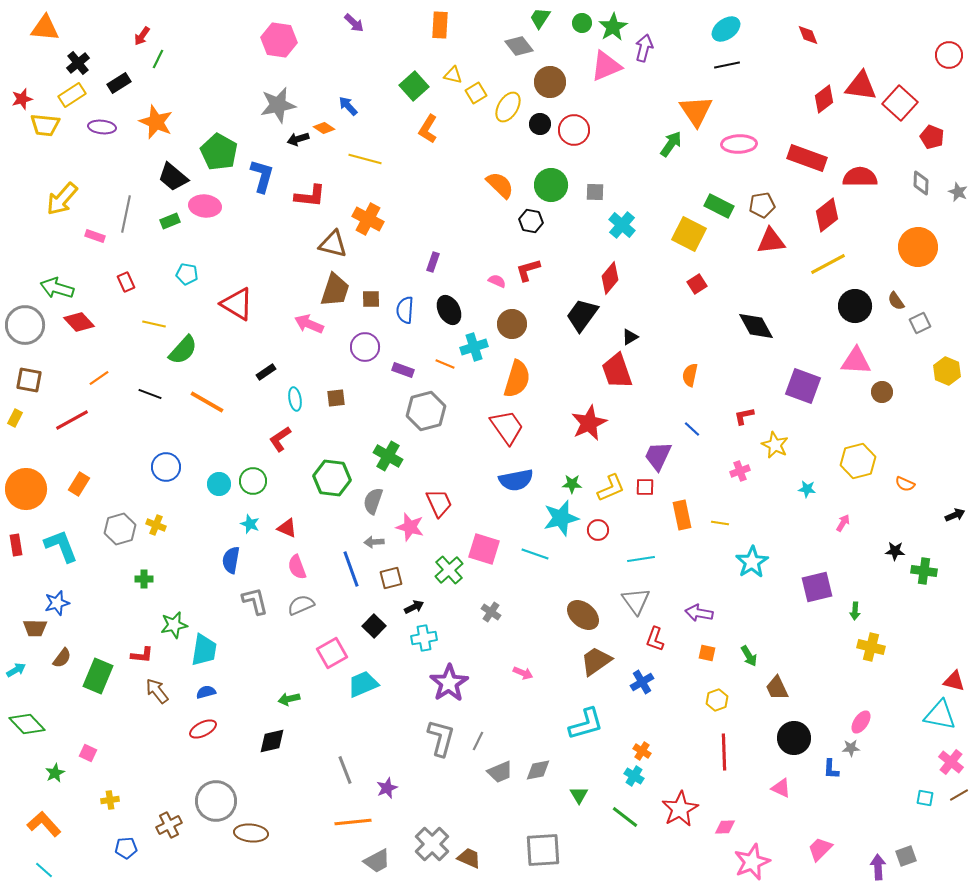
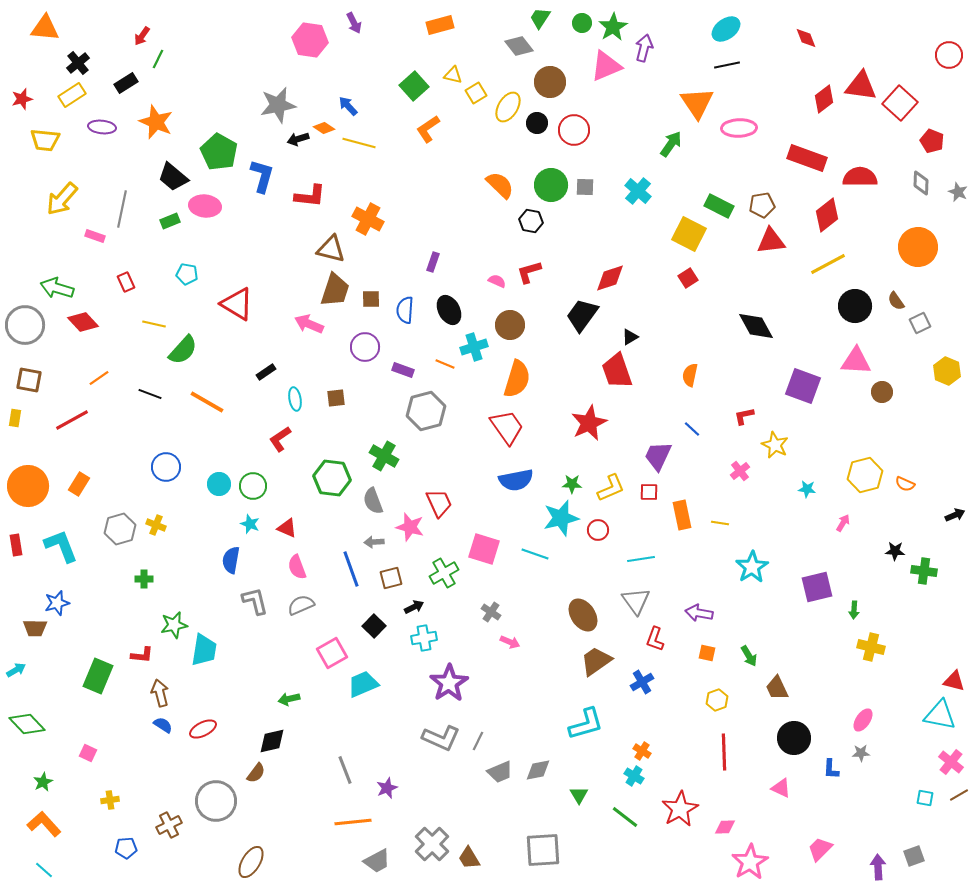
purple arrow at (354, 23): rotated 20 degrees clockwise
orange rectangle at (440, 25): rotated 72 degrees clockwise
red diamond at (808, 35): moved 2 px left, 3 px down
pink hexagon at (279, 40): moved 31 px right
black rectangle at (119, 83): moved 7 px right
orange triangle at (696, 111): moved 1 px right, 8 px up
black circle at (540, 124): moved 3 px left, 1 px up
yellow trapezoid at (45, 125): moved 15 px down
orange L-shape at (428, 129): rotated 24 degrees clockwise
red pentagon at (932, 137): moved 4 px down
pink ellipse at (739, 144): moved 16 px up
yellow line at (365, 159): moved 6 px left, 16 px up
gray square at (595, 192): moved 10 px left, 5 px up
gray line at (126, 214): moved 4 px left, 5 px up
cyan cross at (622, 225): moved 16 px right, 34 px up
brown triangle at (333, 244): moved 2 px left, 5 px down
red L-shape at (528, 270): moved 1 px right, 2 px down
red diamond at (610, 278): rotated 32 degrees clockwise
red square at (697, 284): moved 9 px left, 6 px up
red diamond at (79, 322): moved 4 px right
brown circle at (512, 324): moved 2 px left, 1 px down
yellow rectangle at (15, 418): rotated 18 degrees counterclockwise
green cross at (388, 456): moved 4 px left
yellow hexagon at (858, 461): moved 7 px right, 14 px down
pink cross at (740, 471): rotated 18 degrees counterclockwise
green circle at (253, 481): moved 5 px down
red square at (645, 487): moved 4 px right, 5 px down
orange circle at (26, 489): moved 2 px right, 3 px up
gray semicircle at (373, 501): rotated 40 degrees counterclockwise
cyan star at (752, 562): moved 5 px down
green cross at (449, 570): moved 5 px left, 3 px down; rotated 12 degrees clockwise
green arrow at (855, 611): moved 1 px left, 1 px up
brown ellipse at (583, 615): rotated 16 degrees clockwise
brown semicircle at (62, 658): moved 194 px right, 115 px down
pink arrow at (523, 673): moved 13 px left, 31 px up
brown arrow at (157, 691): moved 3 px right, 2 px down; rotated 24 degrees clockwise
blue semicircle at (206, 692): moved 43 px left, 33 px down; rotated 48 degrees clockwise
pink ellipse at (861, 722): moved 2 px right, 2 px up
gray L-shape at (441, 738): rotated 99 degrees clockwise
gray star at (851, 748): moved 10 px right, 5 px down
green star at (55, 773): moved 12 px left, 9 px down
brown ellipse at (251, 833): moved 29 px down; rotated 64 degrees counterclockwise
gray square at (906, 856): moved 8 px right
brown trapezoid at (469, 858): rotated 145 degrees counterclockwise
pink star at (752, 862): moved 2 px left; rotated 9 degrees counterclockwise
